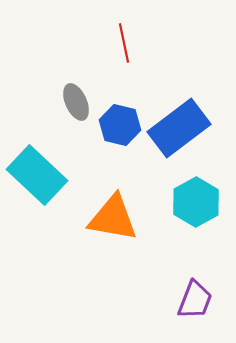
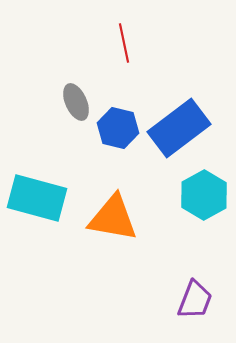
blue hexagon: moved 2 px left, 3 px down
cyan rectangle: moved 23 px down; rotated 28 degrees counterclockwise
cyan hexagon: moved 8 px right, 7 px up
